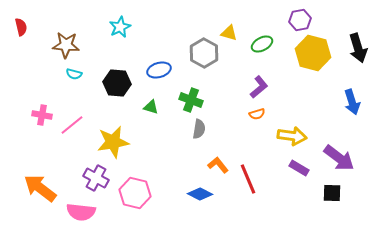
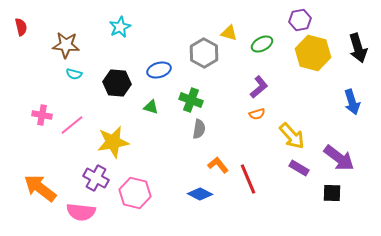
yellow arrow: rotated 40 degrees clockwise
